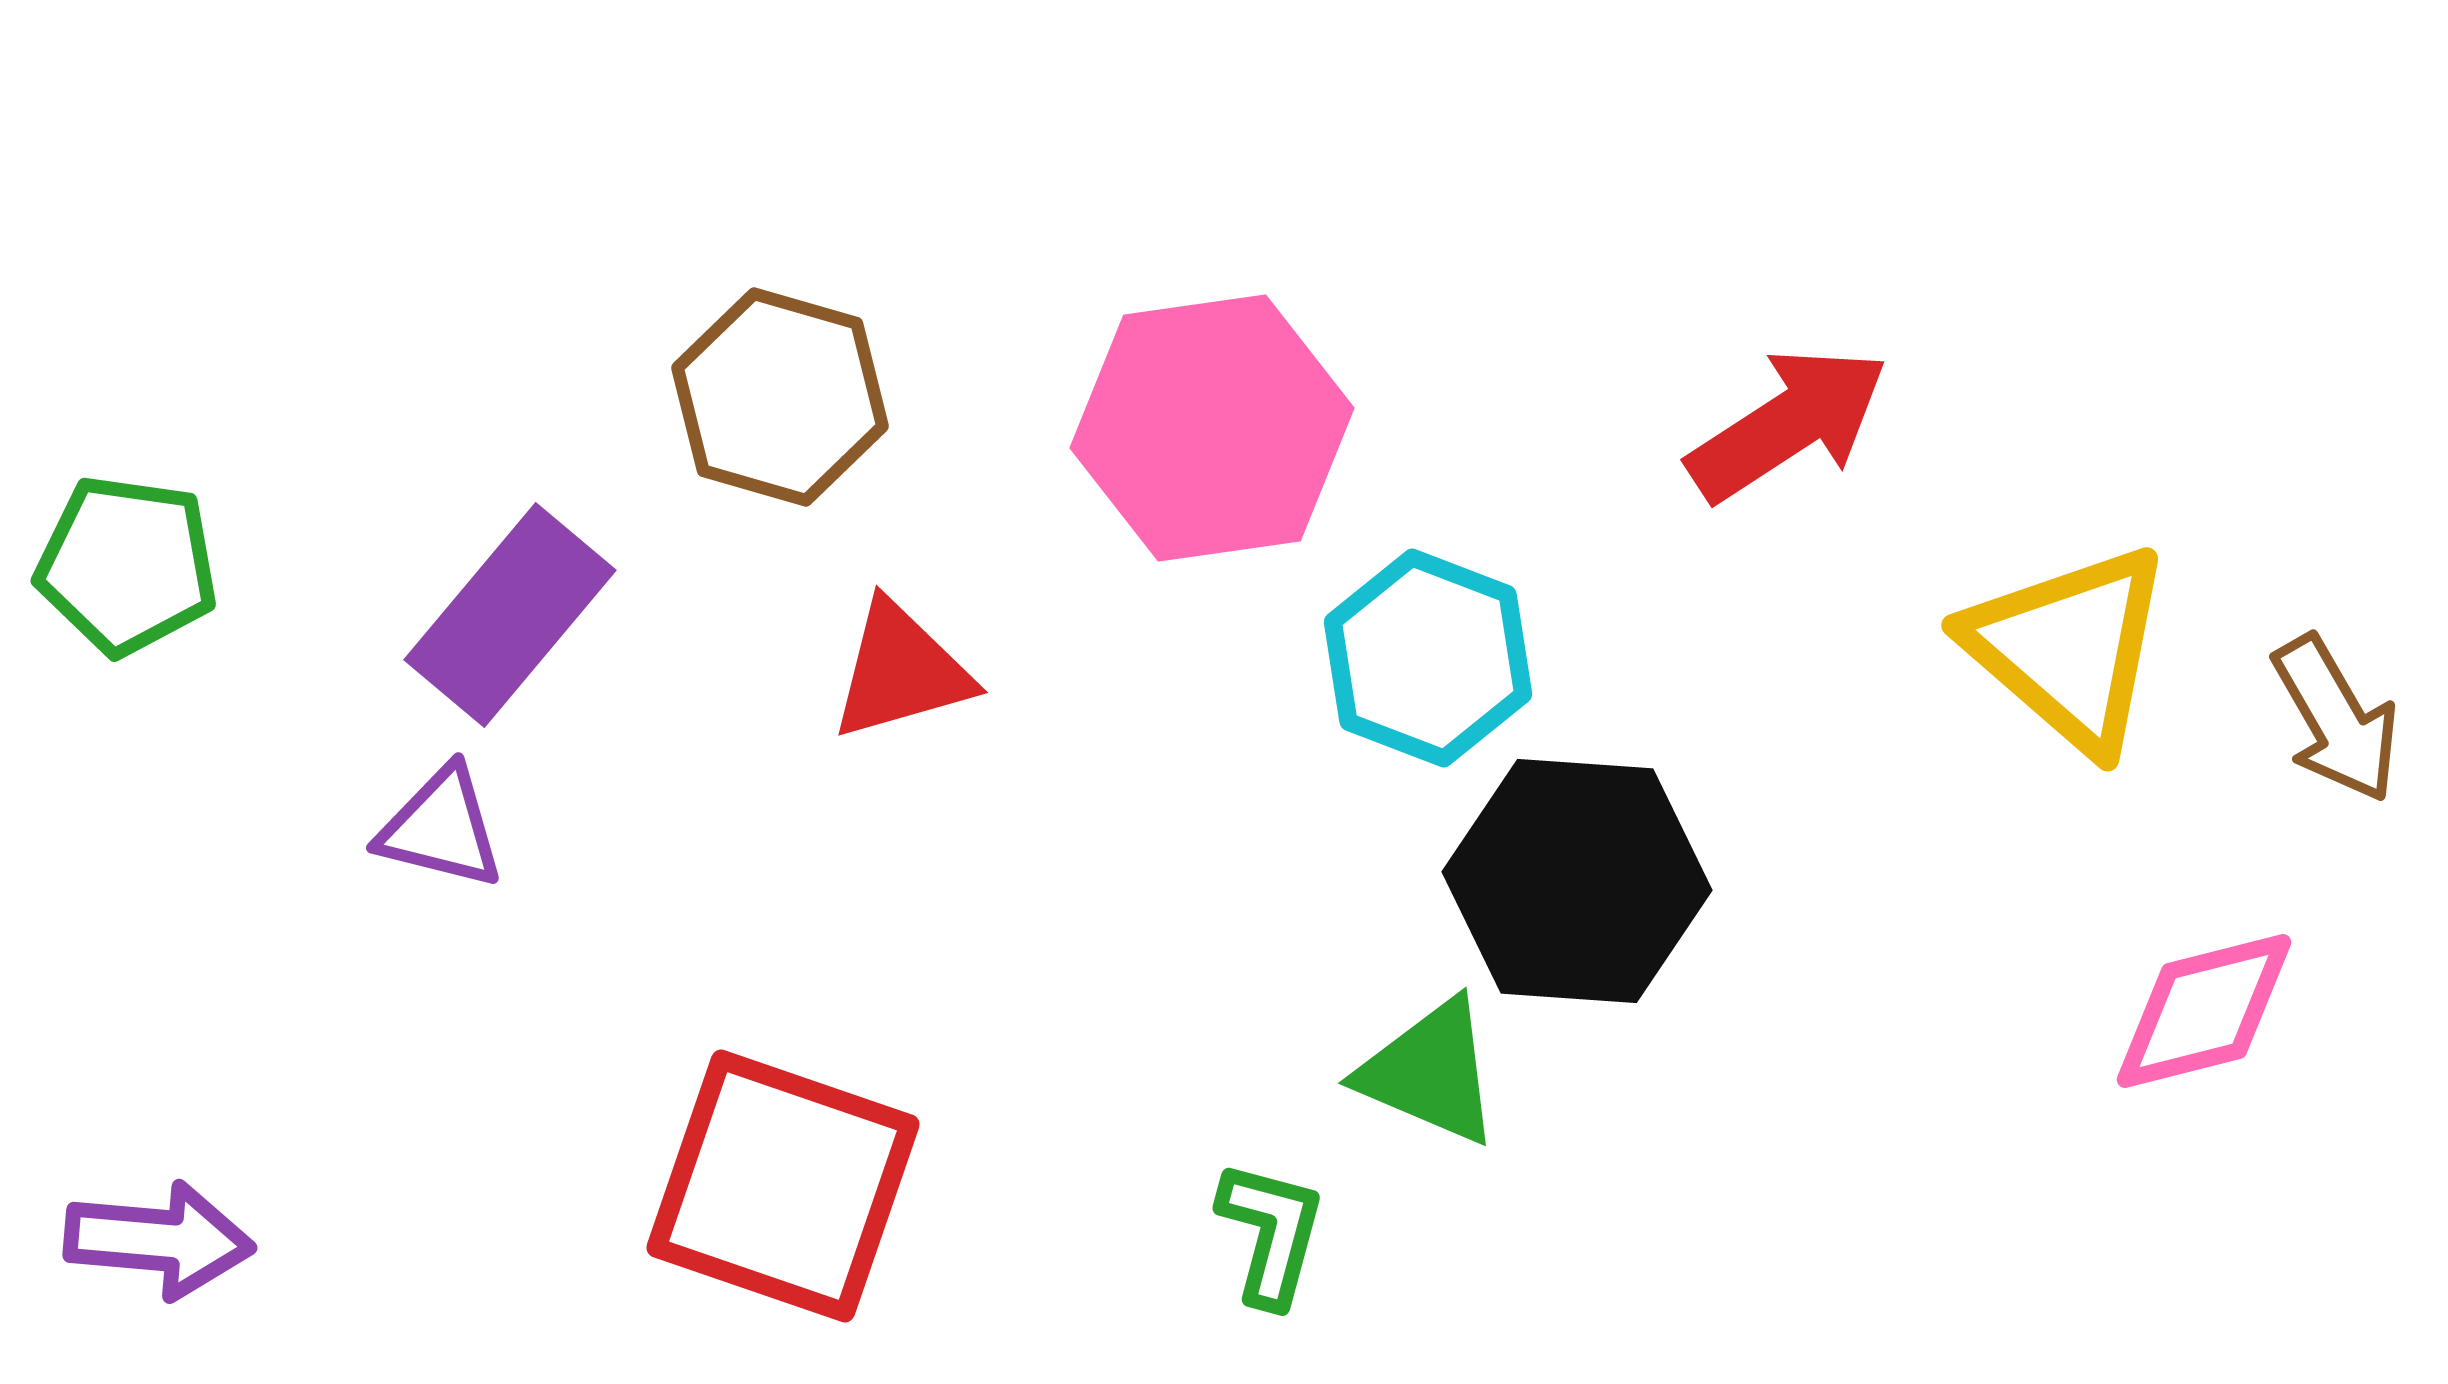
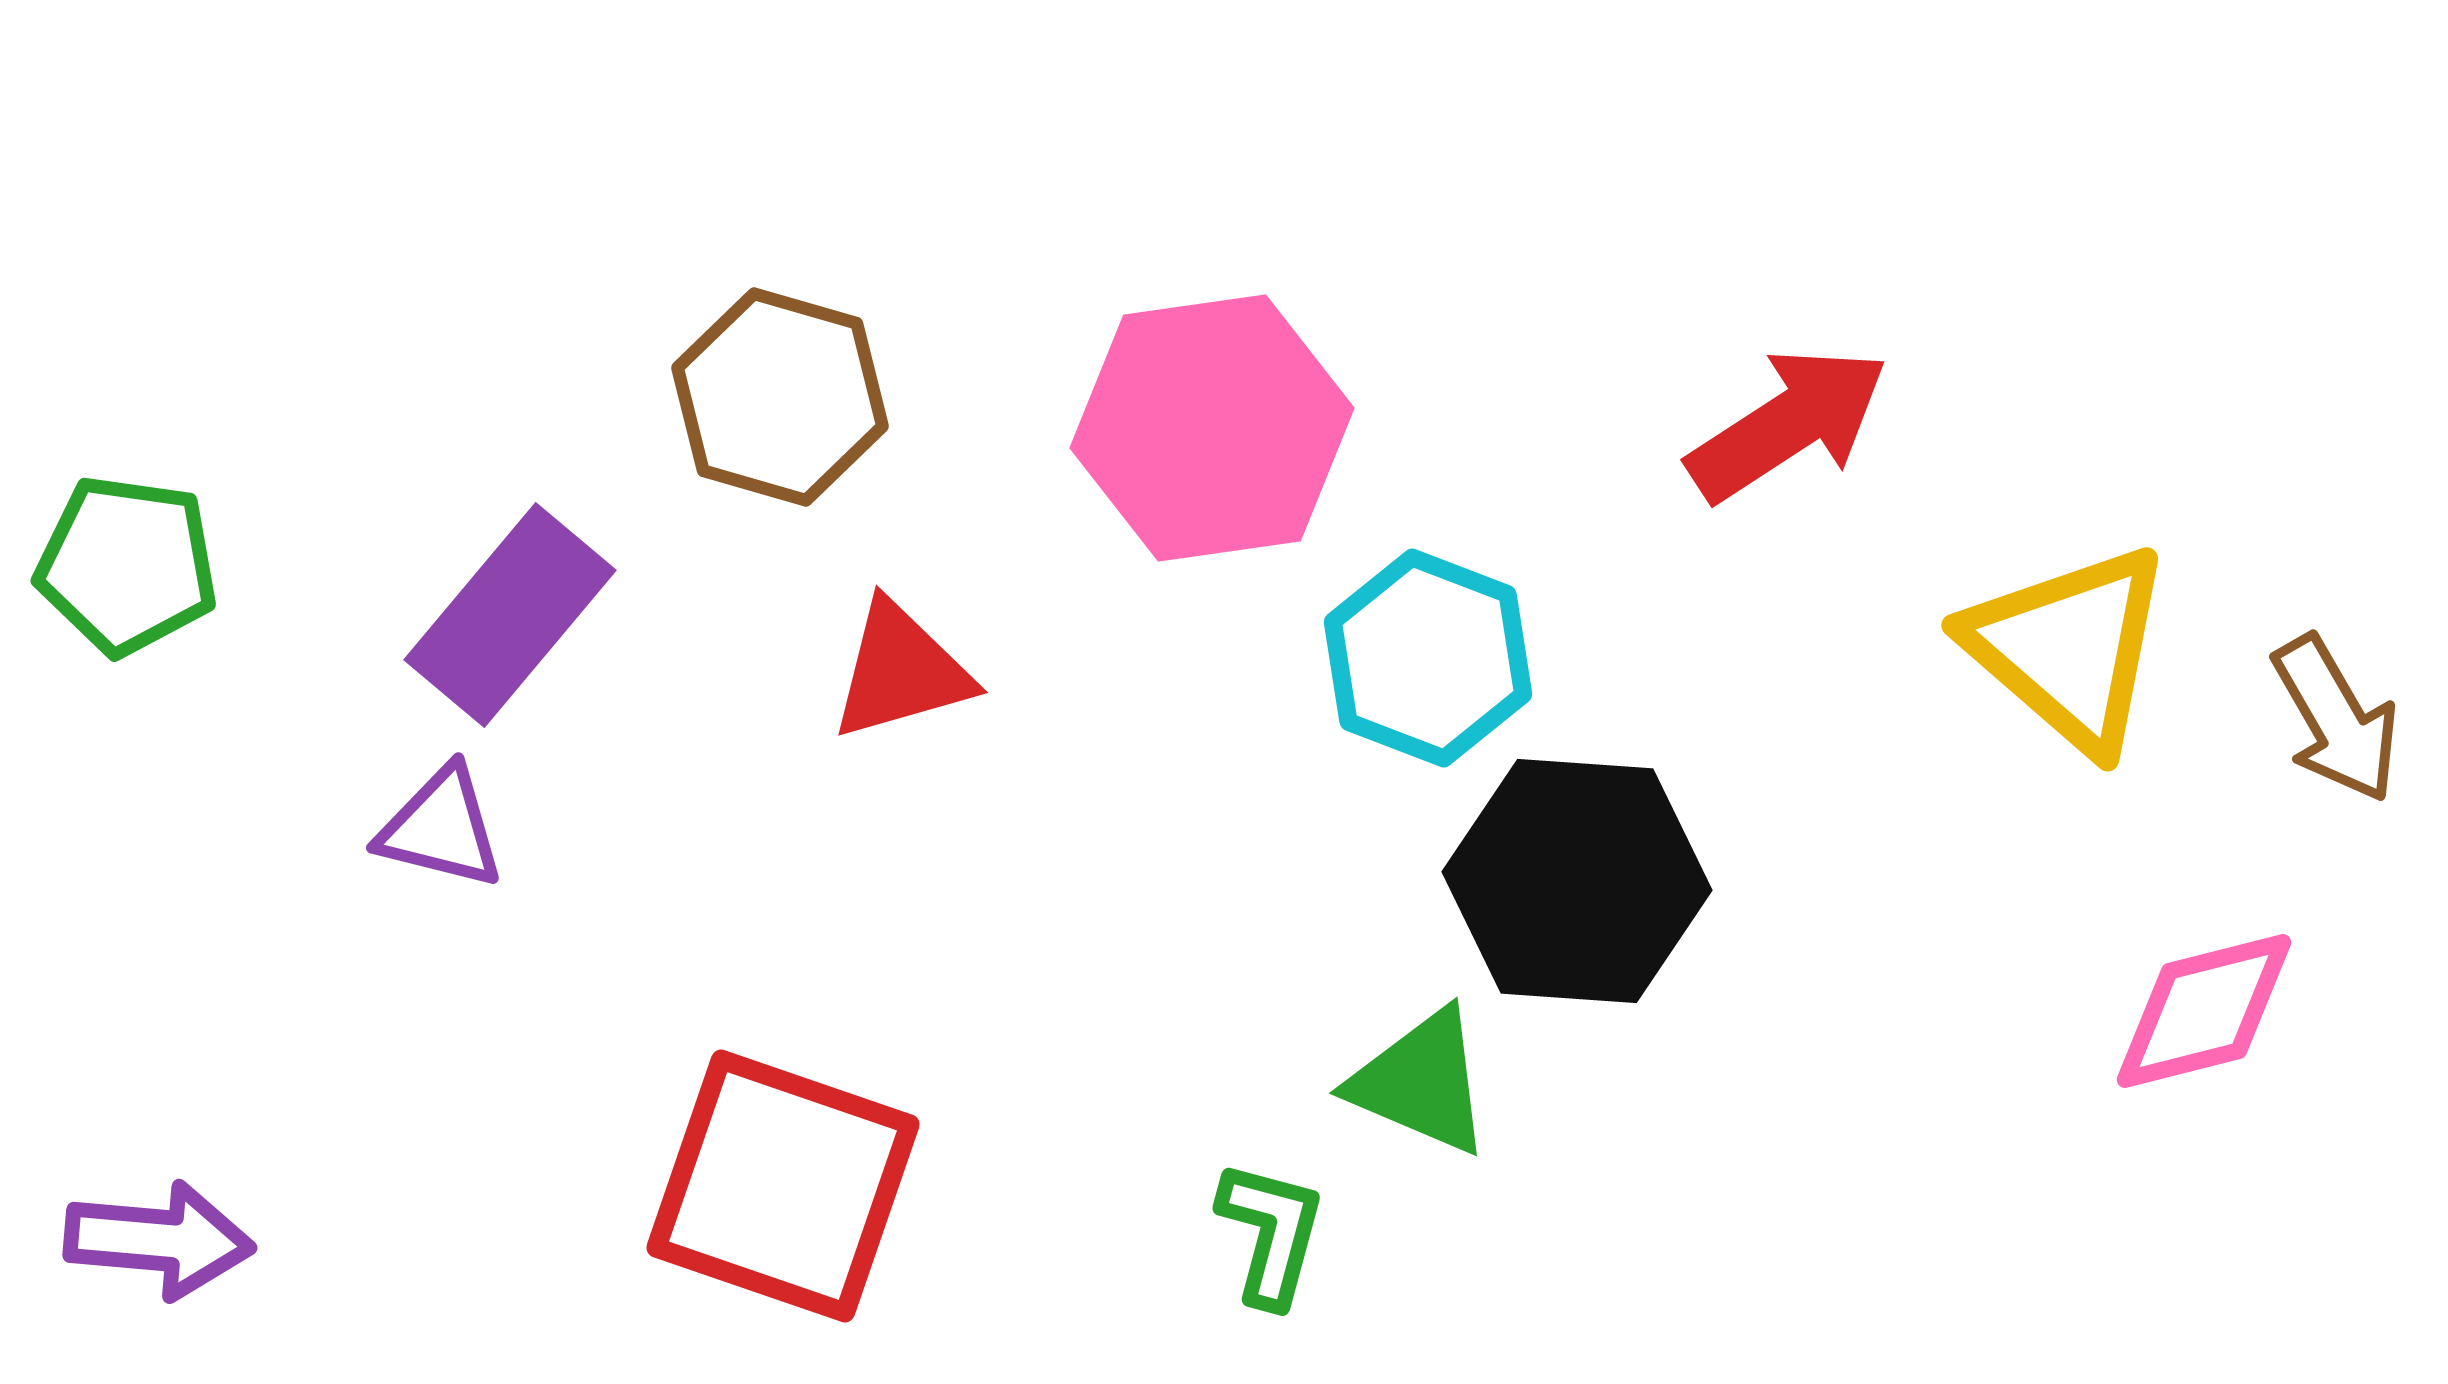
green triangle: moved 9 px left, 10 px down
